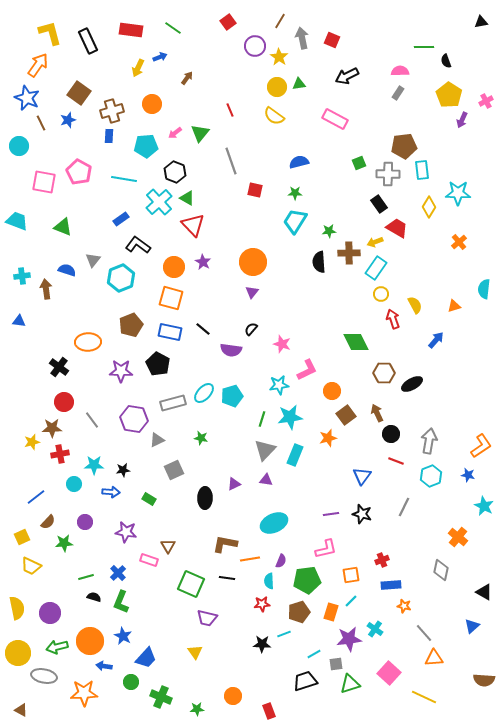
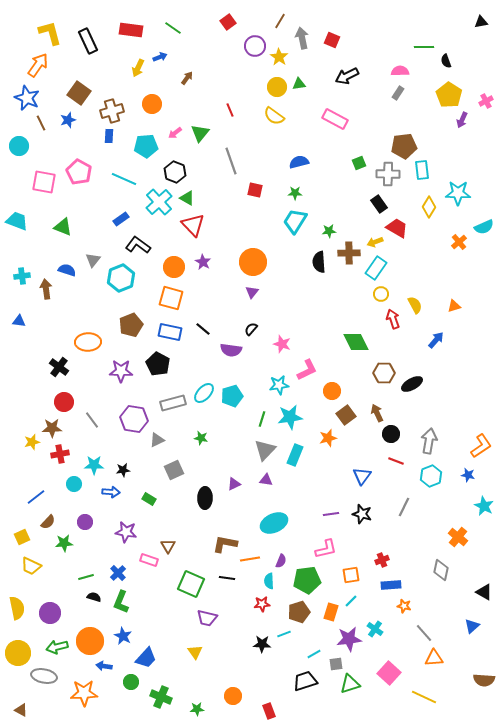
cyan line at (124, 179): rotated 15 degrees clockwise
cyan semicircle at (484, 289): moved 62 px up; rotated 120 degrees counterclockwise
